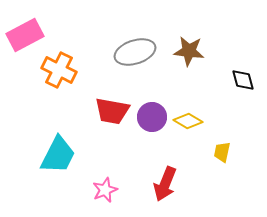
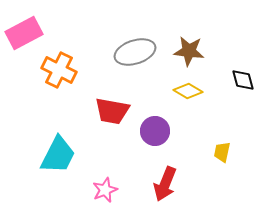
pink rectangle: moved 1 px left, 2 px up
purple circle: moved 3 px right, 14 px down
yellow diamond: moved 30 px up
